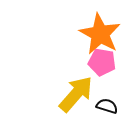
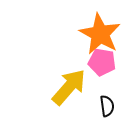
yellow arrow: moved 7 px left, 7 px up
black semicircle: rotated 65 degrees clockwise
